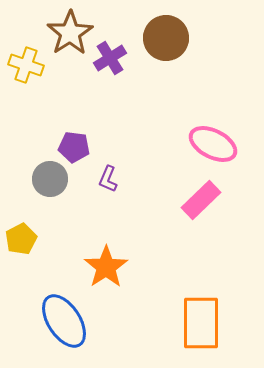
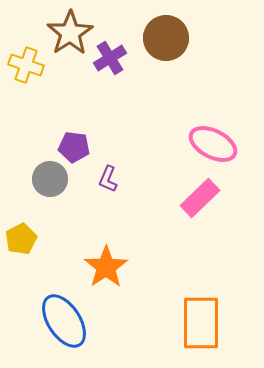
pink rectangle: moved 1 px left, 2 px up
